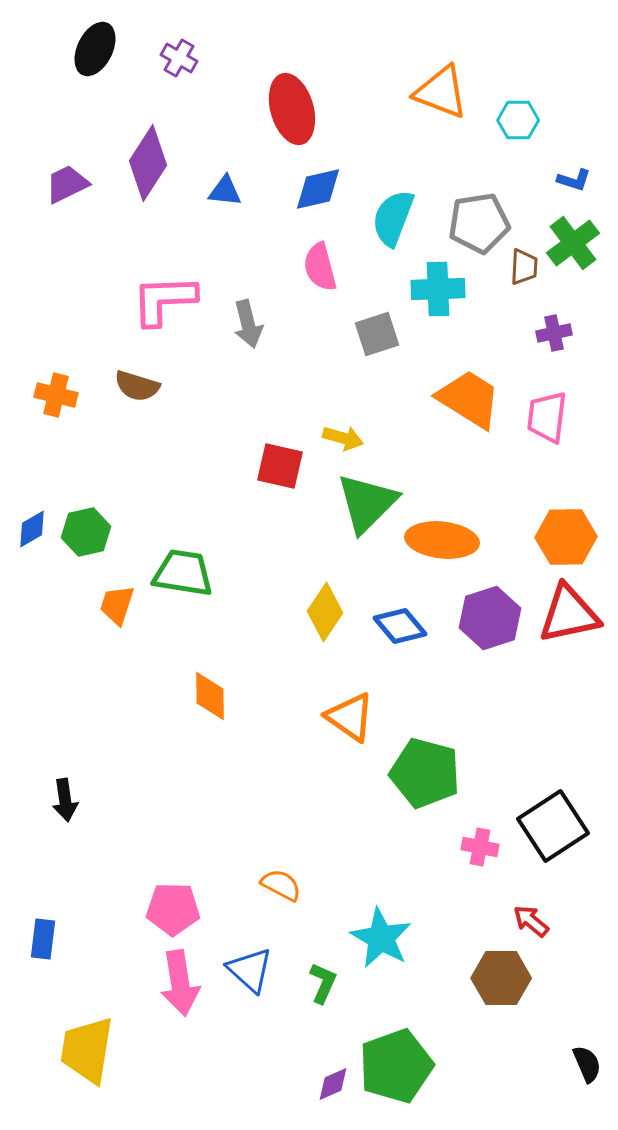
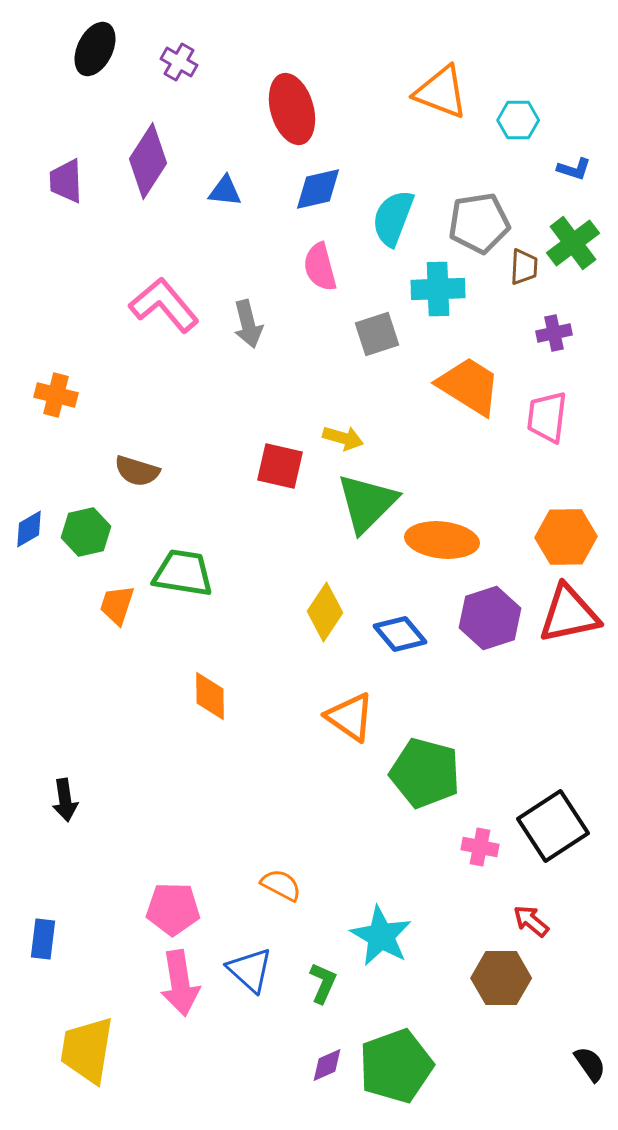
purple cross at (179, 58): moved 4 px down
purple diamond at (148, 163): moved 2 px up
blue L-shape at (574, 180): moved 11 px up
purple trapezoid at (67, 184): moved 1 px left, 3 px up; rotated 66 degrees counterclockwise
pink L-shape at (164, 300): moved 5 px down; rotated 52 degrees clockwise
brown semicircle at (137, 386): moved 85 px down
orange trapezoid at (469, 399): moved 13 px up
blue diamond at (32, 529): moved 3 px left
blue diamond at (400, 626): moved 8 px down
cyan star at (381, 938): moved 2 px up
black semicircle at (587, 1064): moved 3 px right; rotated 12 degrees counterclockwise
purple diamond at (333, 1084): moved 6 px left, 19 px up
